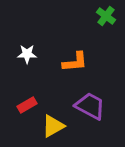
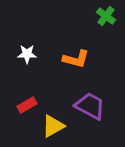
orange L-shape: moved 1 px right, 3 px up; rotated 20 degrees clockwise
